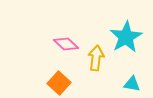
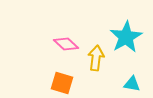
orange square: moved 3 px right; rotated 25 degrees counterclockwise
